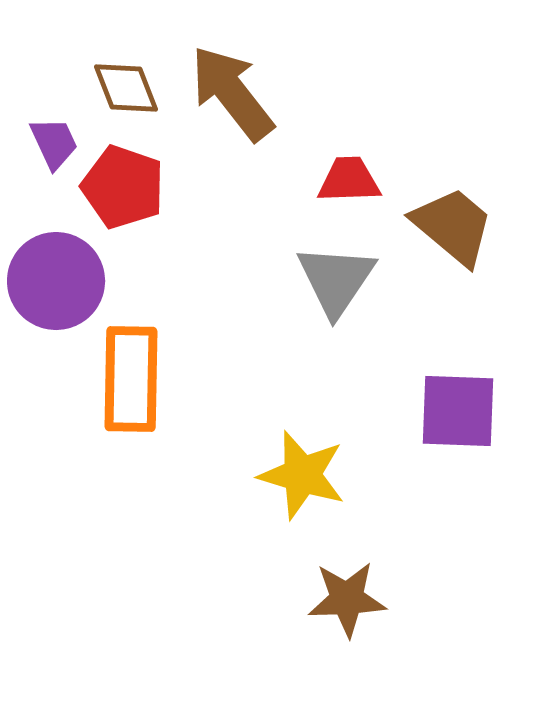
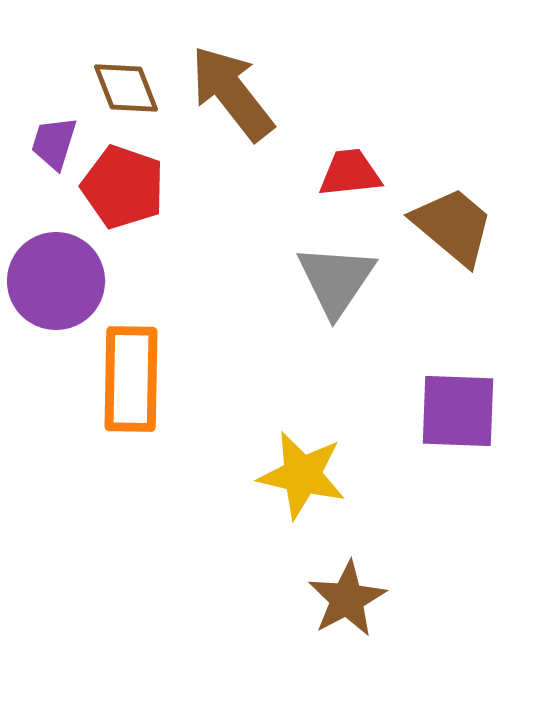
purple trapezoid: rotated 138 degrees counterclockwise
red trapezoid: moved 1 px right, 7 px up; rotated 4 degrees counterclockwise
yellow star: rotated 4 degrees counterclockwise
brown star: rotated 26 degrees counterclockwise
